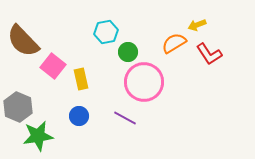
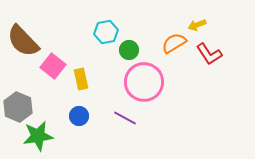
green circle: moved 1 px right, 2 px up
